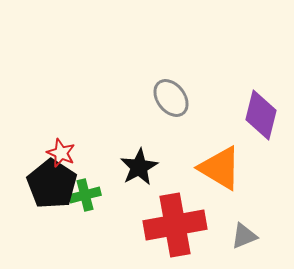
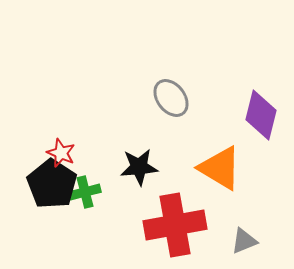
black star: rotated 24 degrees clockwise
green cross: moved 3 px up
gray triangle: moved 5 px down
